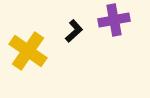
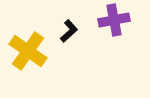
black L-shape: moved 5 px left
